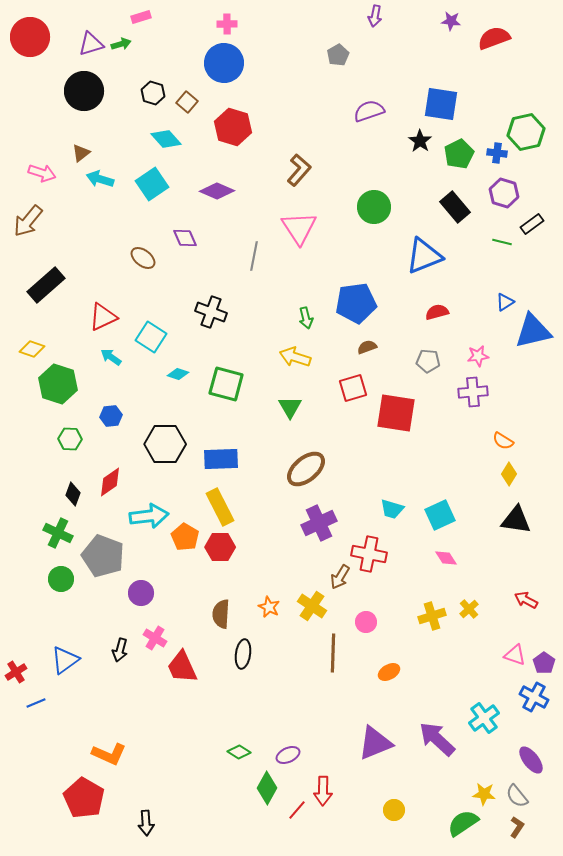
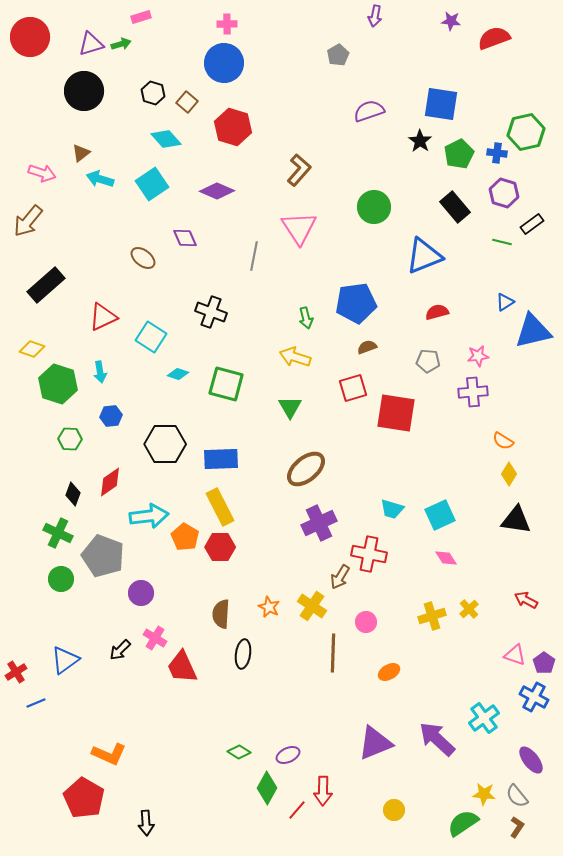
cyan arrow at (111, 357): moved 11 px left, 15 px down; rotated 135 degrees counterclockwise
black arrow at (120, 650): rotated 30 degrees clockwise
